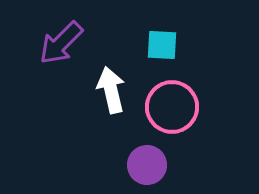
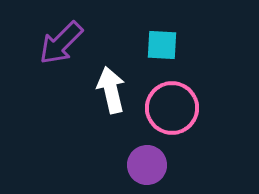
pink circle: moved 1 px down
